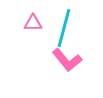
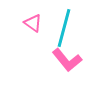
pink triangle: rotated 36 degrees clockwise
